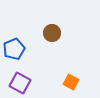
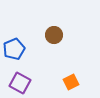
brown circle: moved 2 px right, 2 px down
orange square: rotated 35 degrees clockwise
